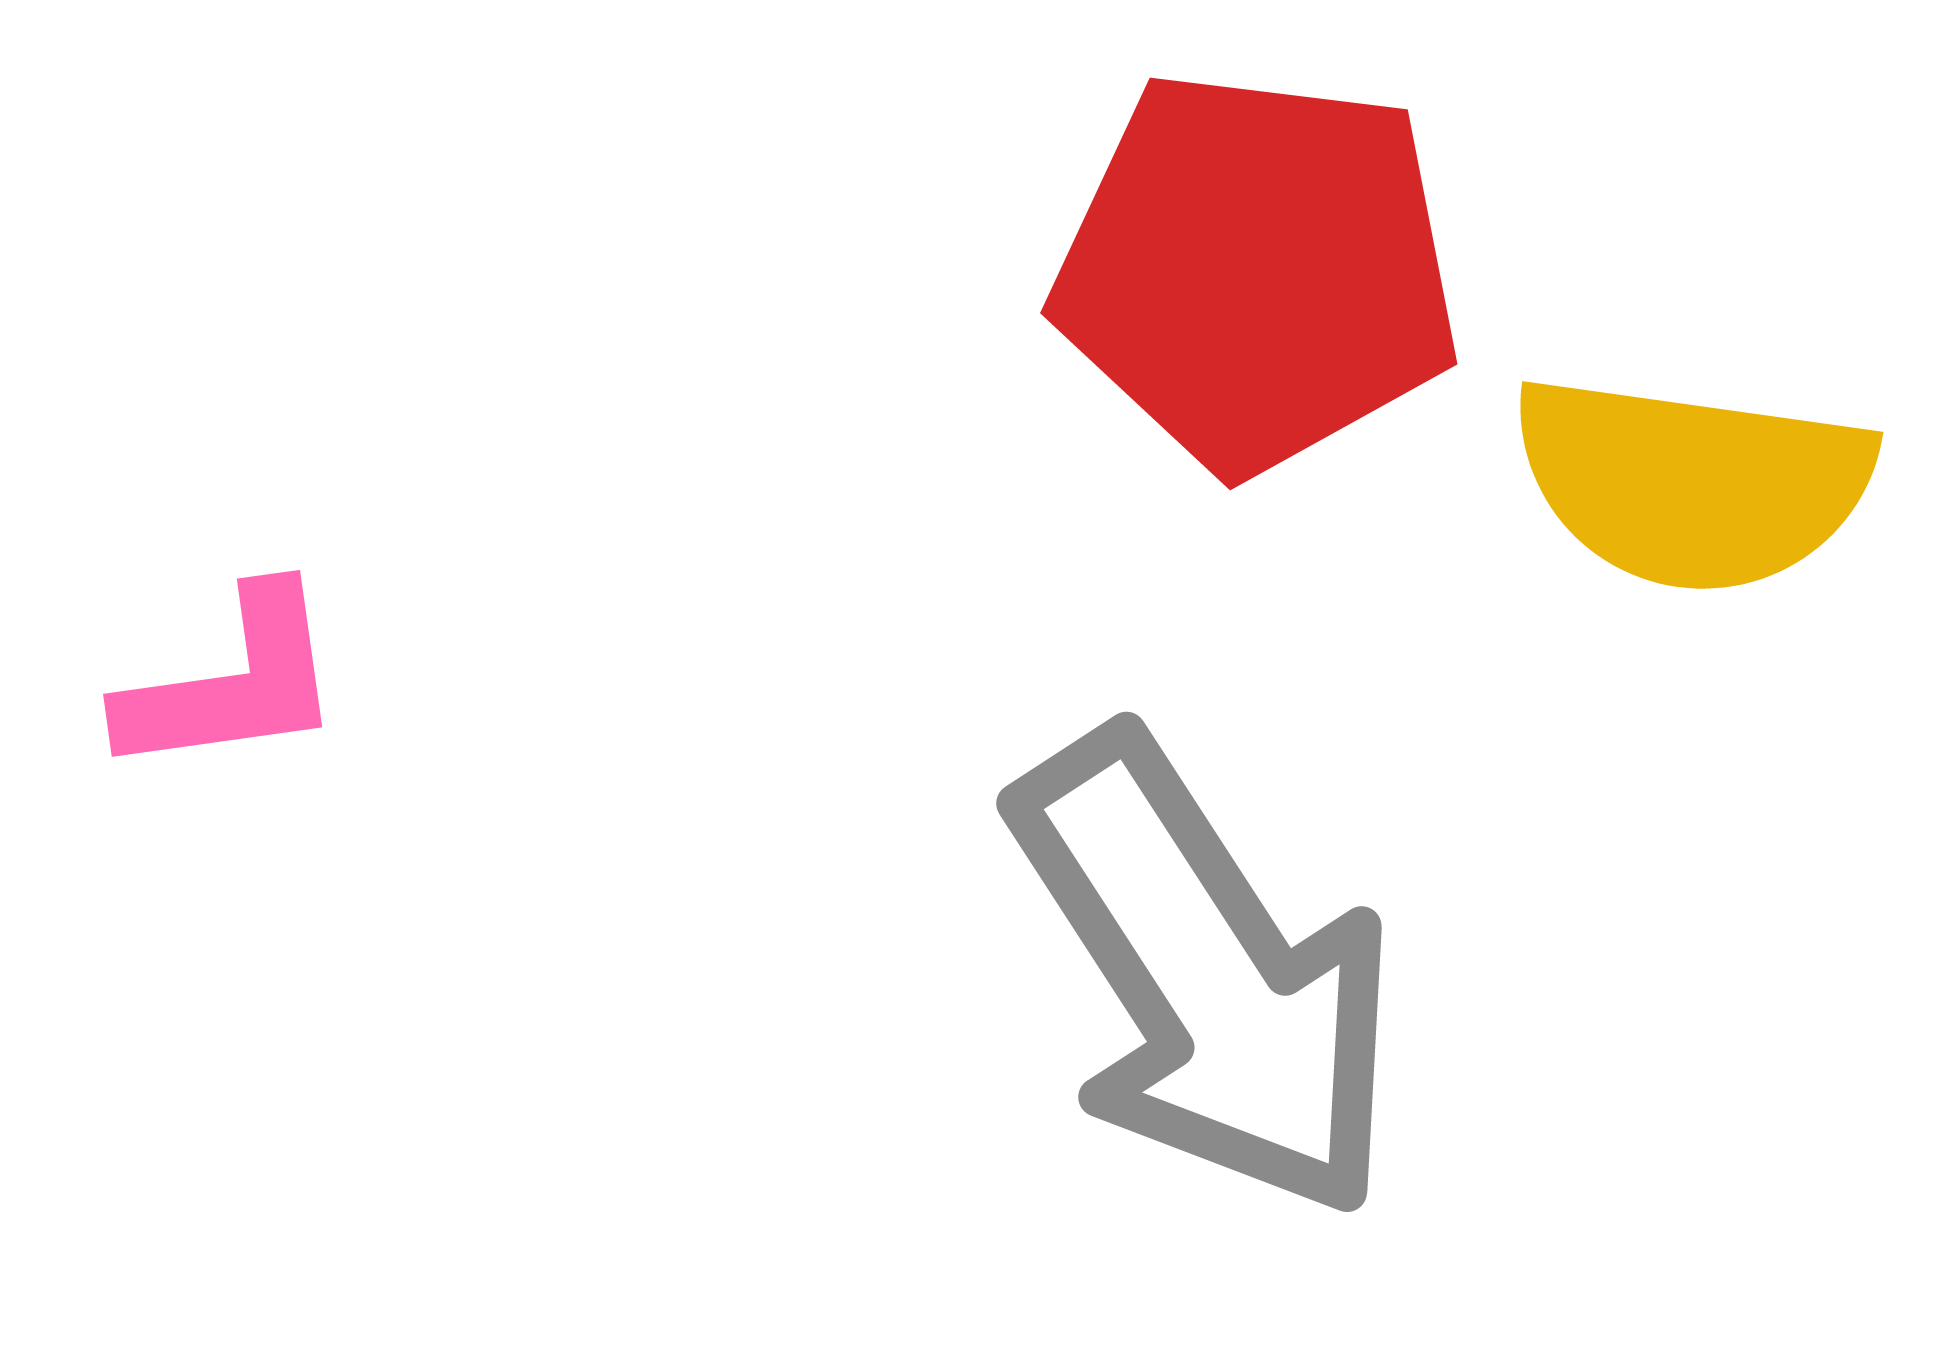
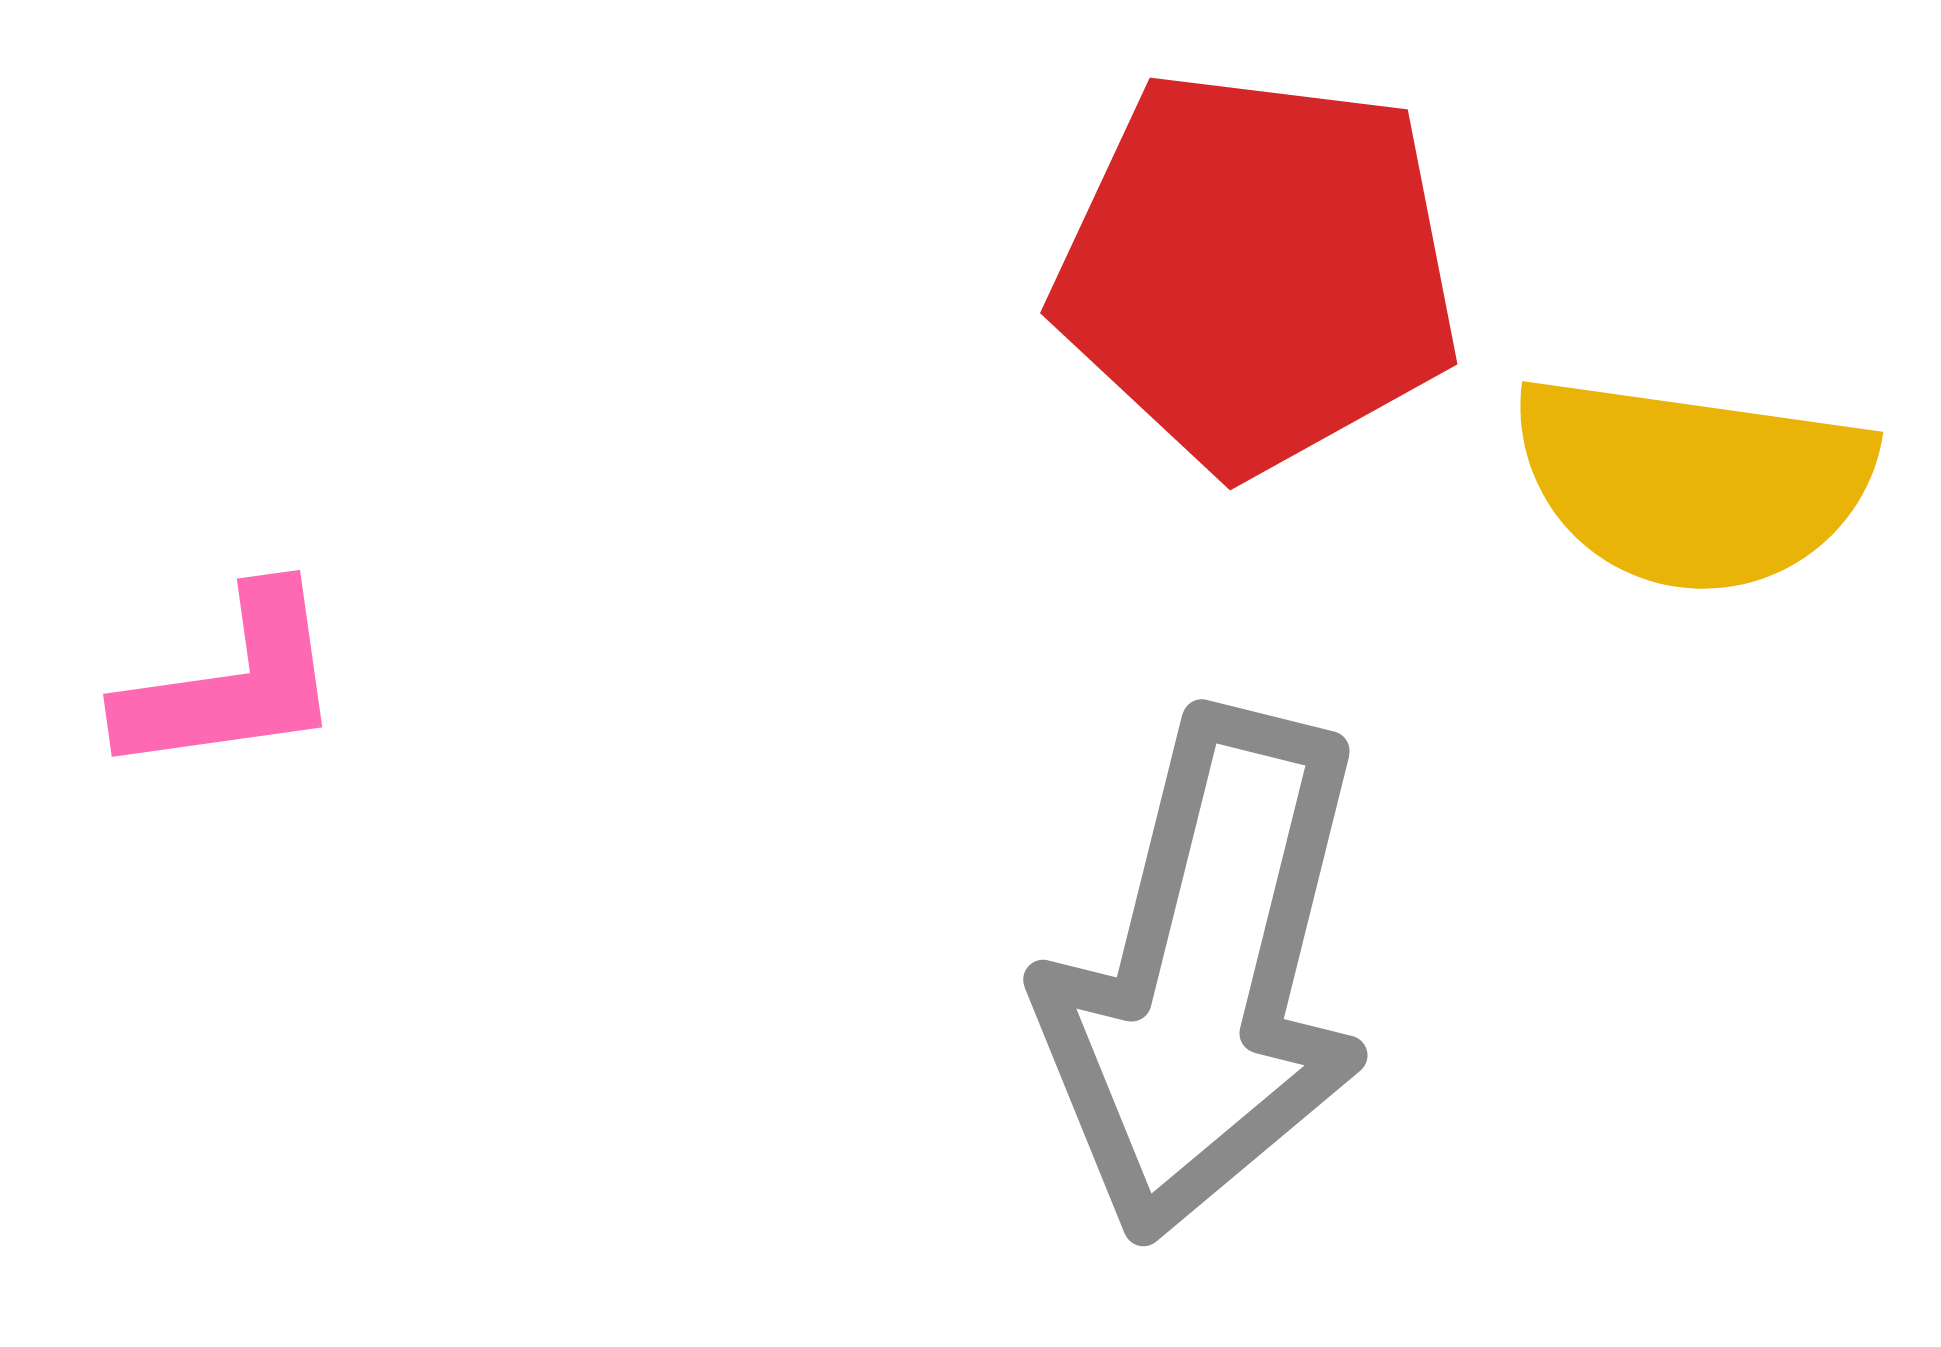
gray arrow: rotated 47 degrees clockwise
